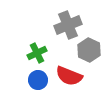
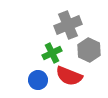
green cross: moved 15 px right
